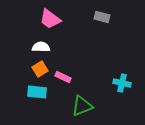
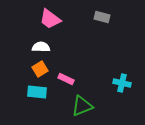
pink rectangle: moved 3 px right, 2 px down
